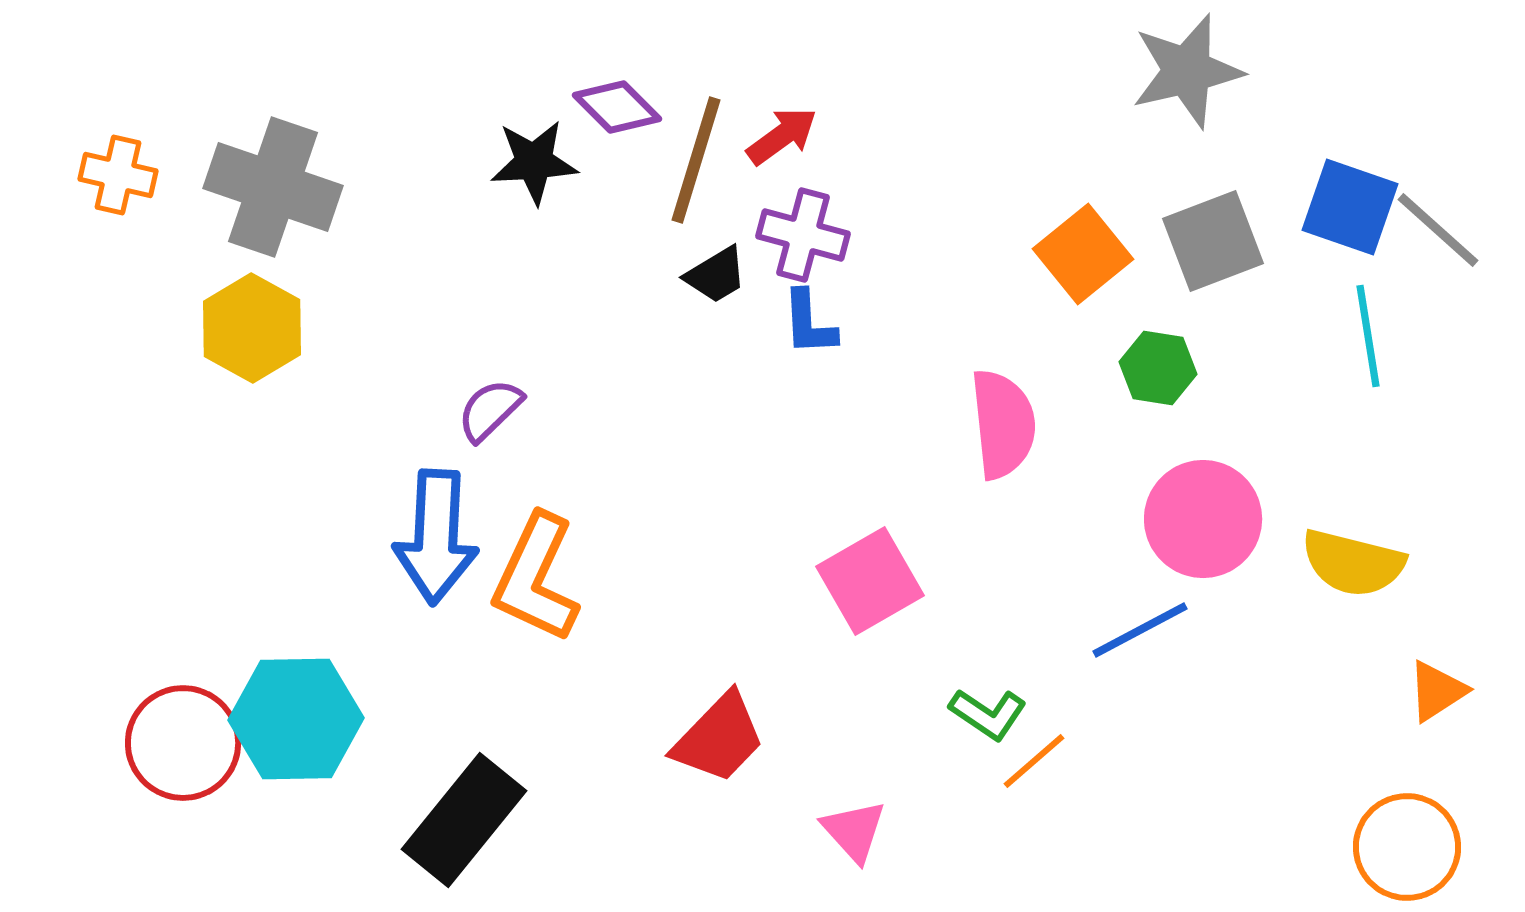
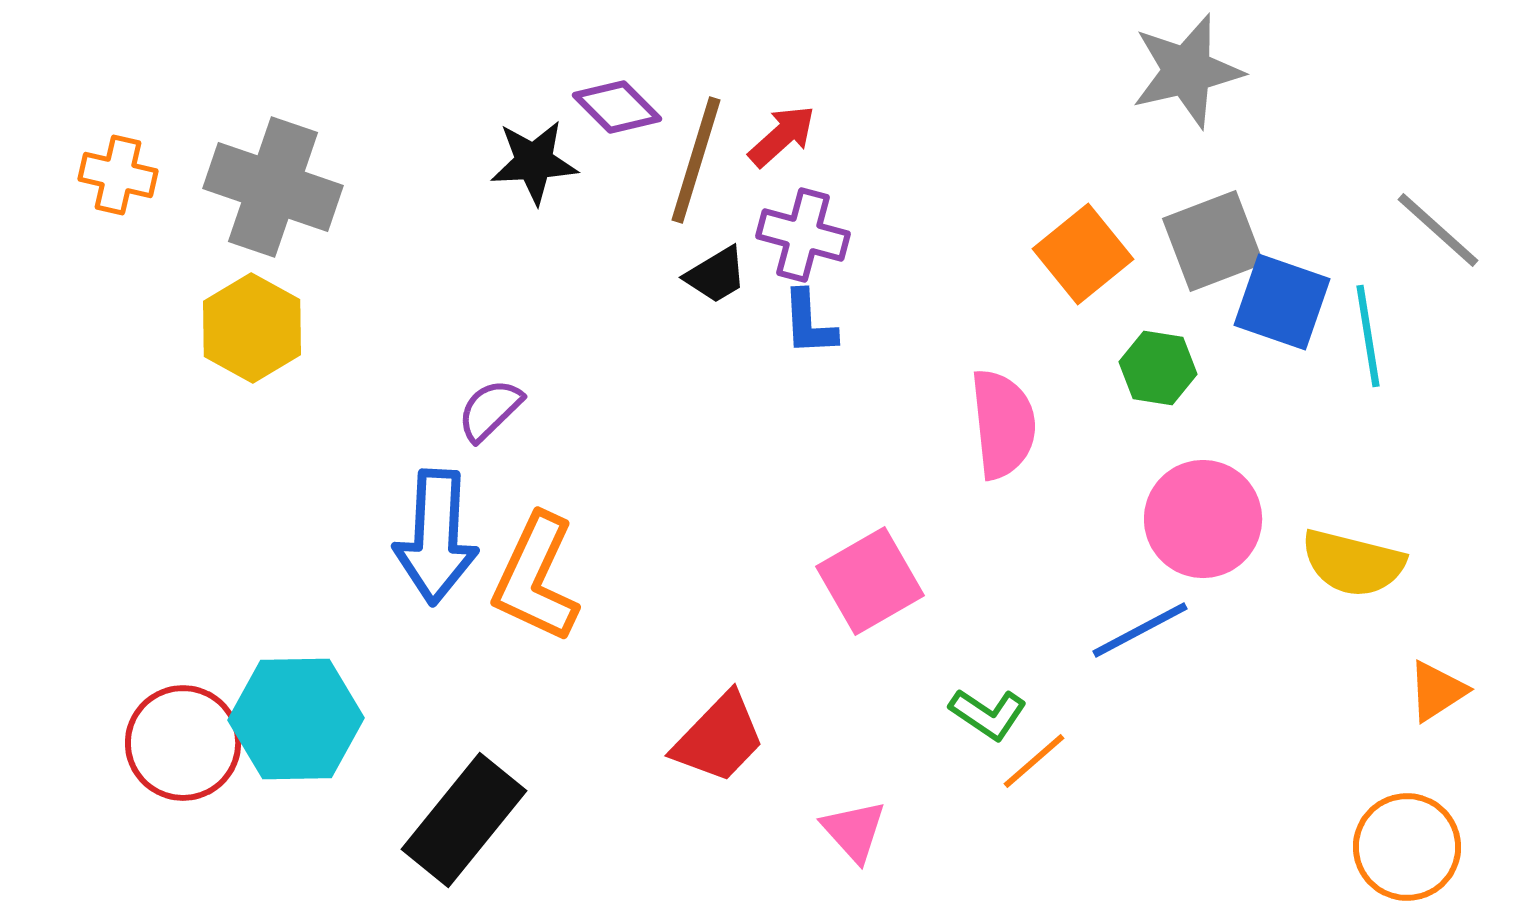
red arrow: rotated 6 degrees counterclockwise
blue square: moved 68 px left, 95 px down
